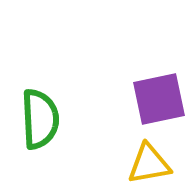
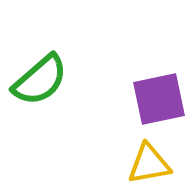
green semicircle: moved 39 px up; rotated 52 degrees clockwise
